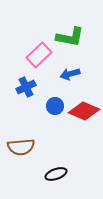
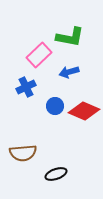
blue arrow: moved 1 px left, 2 px up
brown semicircle: moved 2 px right, 6 px down
